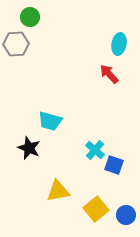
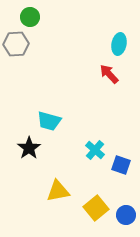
cyan trapezoid: moved 1 px left
black star: rotated 15 degrees clockwise
blue square: moved 7 px right
yellow square: moved 1 px up
